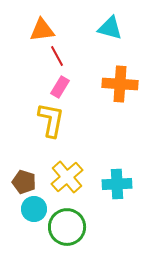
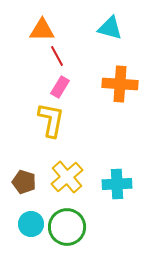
orange triangle: rotated 8 degrees clockwise
cyan circle: moved 3 px left, 15 px down
